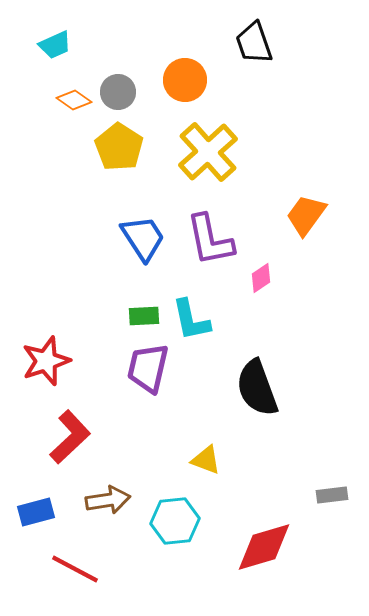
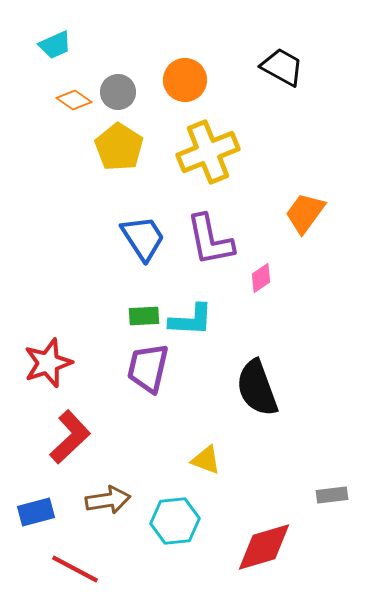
black trapezoid: moved 28 px right, 24 px down; rotated 138 degrees clockwise
yellow cross: rotated 20 degrees clockwise
orange trapezoid: moved 1 px left, 2 px up
cyan L-shape: rotated 75 degrees counterclockwise
red star: moved 2 px right, 2 px down
